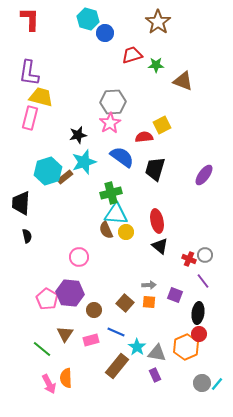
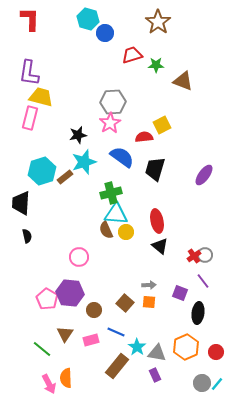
cyan hexagon at (48, 171): moved 6 px left
red cross at (189, 259): moved 5 px right, 3 px up; rotated 32 degrees clockwise
purple square at (175, 295): moved 5 px right, 2 px up
red circle at (199, 334): moved 17 px right, 18 px down
